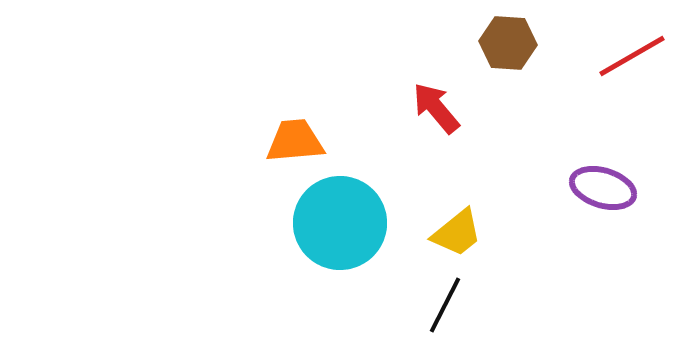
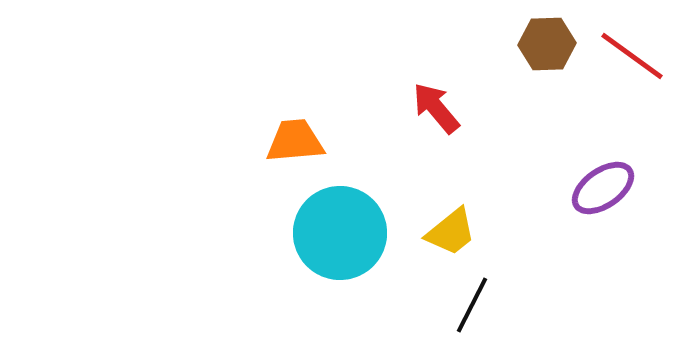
brown hexagon: moved 39 px right, 1 px down; rotated 6 degrees counterclockwise
red line: rotated 66 degrees clockwise
purple ellipse: rotated 52 degrees counterclockwise
cyan circle: moved 10 px down
yellow trapezoid: moved 6 px left, 1 px up
black line: moved 27 px right
